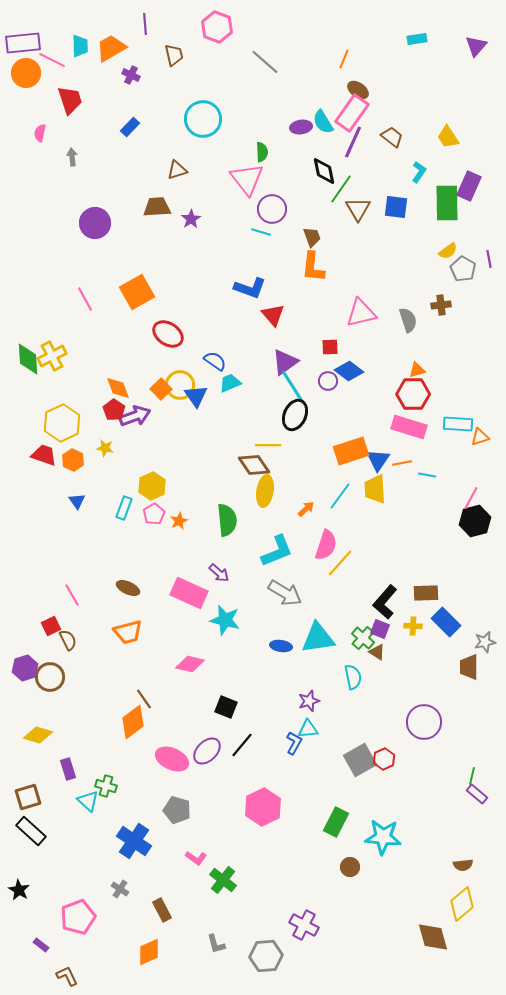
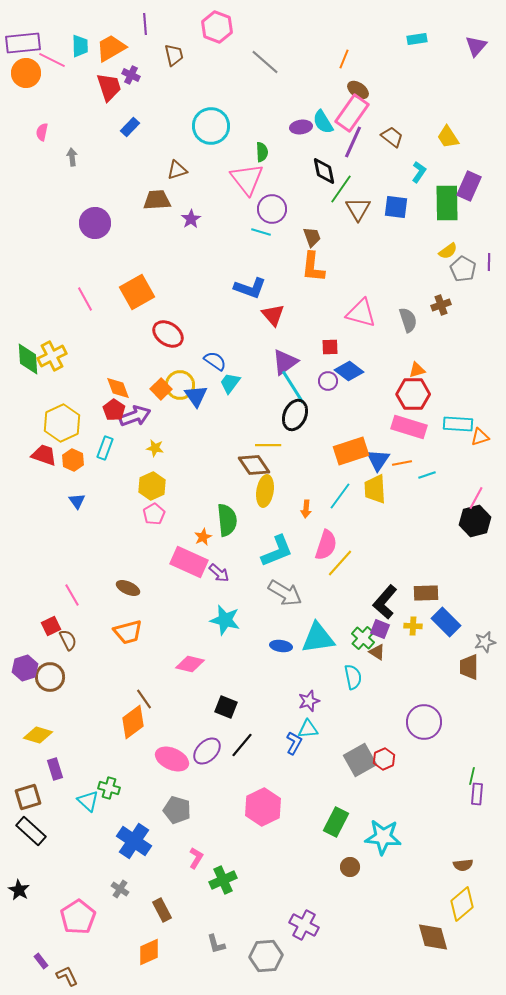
red trapezoid at (70, 100): moved 39 px right, 13 px up
cyan circle at (203, 119): moved 8 px right, 7 px down
pink semicircle at (40, 133): moved 2 px right, 1 px up
brown trapezoid at (157, 207): moved 7 px up
purple line at (489, 259): moved 3 px down; rotated 12 degrees clockwise
brown cross at (441, 305): rotated 12 degrees counterclockwise
pink triangle at (361, 313): rotated 28 degrees clockwise
cyan trapezoid at (230, 383): rotated 30 degrees counterclockwise
yellow star at (105, 448): moved 50 px right
cyan line at (427, 475): rotated 30 degrees counterclockwise
pink line at (471, 498): moved 5 px right
cyan rectangle at (124, 508): moved 19 px left, 60 px up
orange arrow at (306, 509): rotated 138 degrees clockwise
orange star at (179, 521): moved 24 px right, 16 px down
pink rectangle at (189, 593): moved 31 px up
purple rectangle at (68, 769): moved 13 px left
green cross at (106, 786): moved 3 px right, 2 px down
purple rectangle at (477, 794): rotated 55 degrees clockwise
pink L-shape at (196, 858): rotated 95 degrees counterclockwise
green cross at (223, 880): rotated 28 degrees clockwise
pink pentagon at (78, 917): rotated 12 degrees counterclockwise
purple rectangle at (41, 945): moved 16 px down; rotated 14 degrees clockwise
